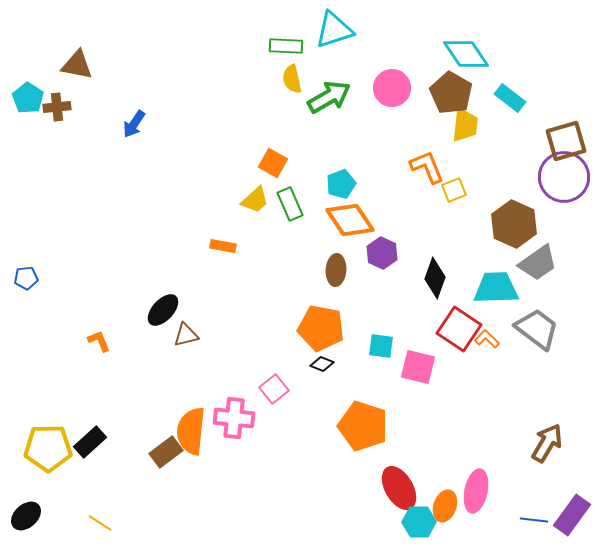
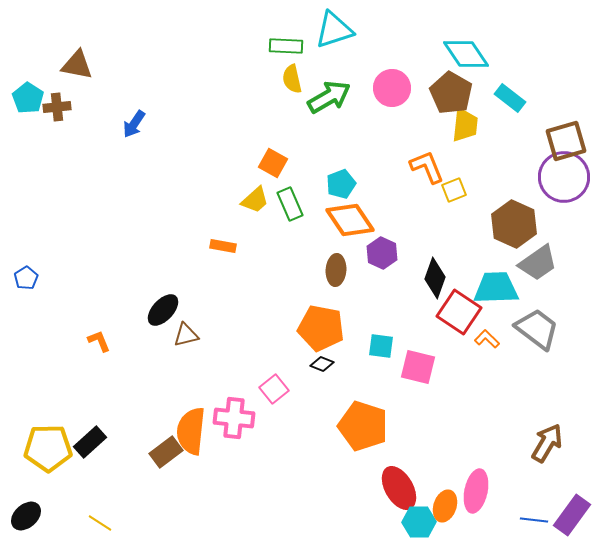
blue pentagon at (26, 278): rotated 25 degrees counterclockwise
red square at (459, 329): moved 17 px up
